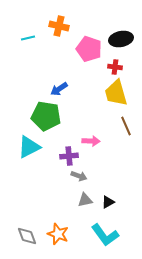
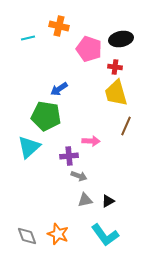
brown line: rotated 48 degrees clockwise
cyan triangle: rotated 15 degrees counterclockwise
black triangle: moved 1 px up
